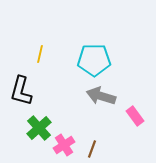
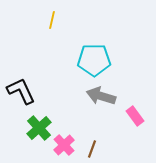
yellow line: moved 12 px right, 34 px up
black L-shape: rotated 140 degrees clockwise
pink cross: rotated 10 degrees counterclockwise
